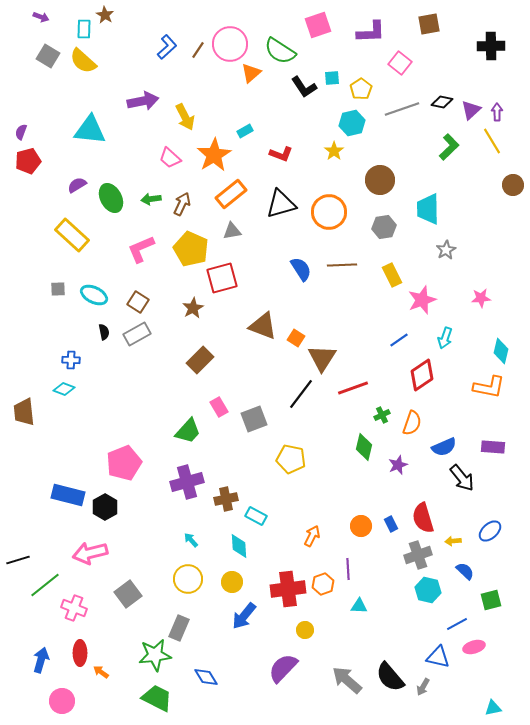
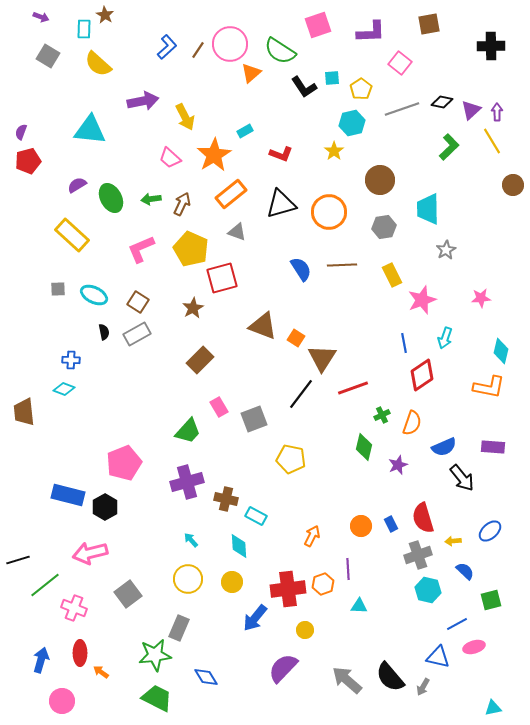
yellow semicircle at (83, 61): moved 15 px right, 3 px down
gray triangle at (232, 231): moved 5 px right, 1 px down; rotated 30 degrees clockwise
blue line at (399, 340): moved 5 px right, 3 px down; rotated 66 degrees counterclockwise
brown cross at (226, 499): rotated 25 degrees clockwise
blue arrow at (244, 616): moved 11 px right, 2 px down
